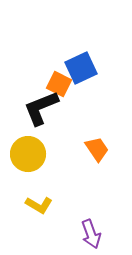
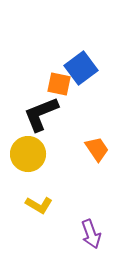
blue square: rotated 12 degrees counterclockwise
orange square: rotated 15 degrees counterclockwise
black L-shape: moved 6 px down
